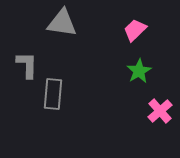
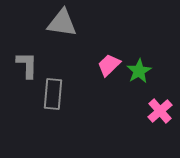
pink trapezoid: moved 26 px left, 35 px down
